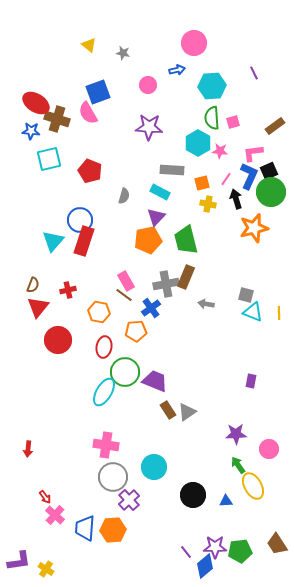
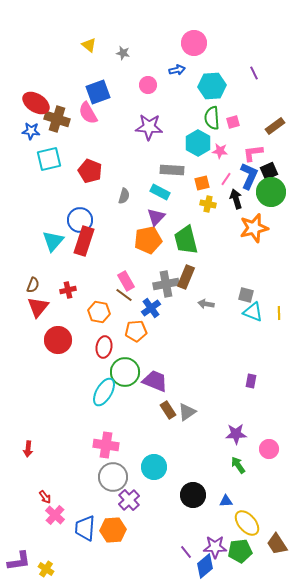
yellow ellipse at (253, 486): moved 6 px left, 37 px down; rotated 12 degrees counterclockwise
